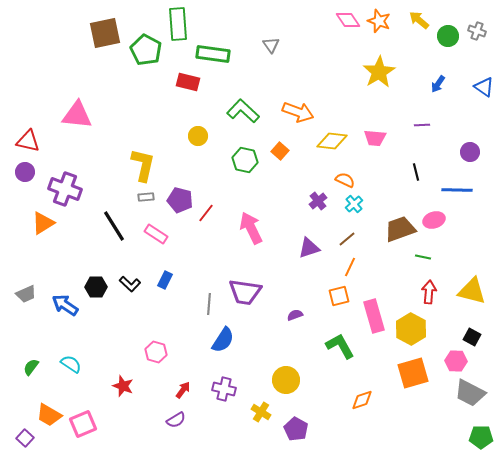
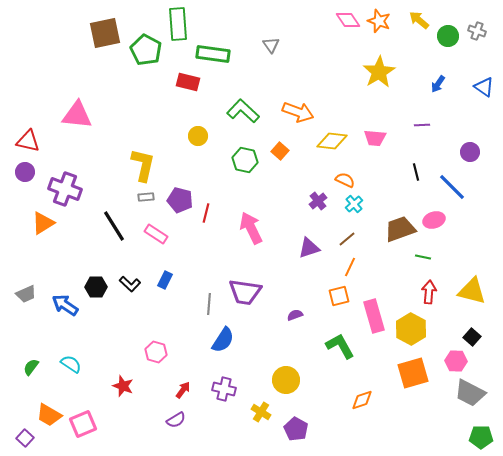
blue line at (457, 190): moved 5 px left, 3 px up; rotated 44 degrees clockwise
red line at (206, 213): rotated 24 degrees counterclockwise
black square at (472, 337): rotated 12 degrees clockwise
